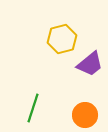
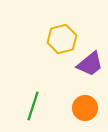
green line: moved 2 px up
orange circle: moved 7 px up
